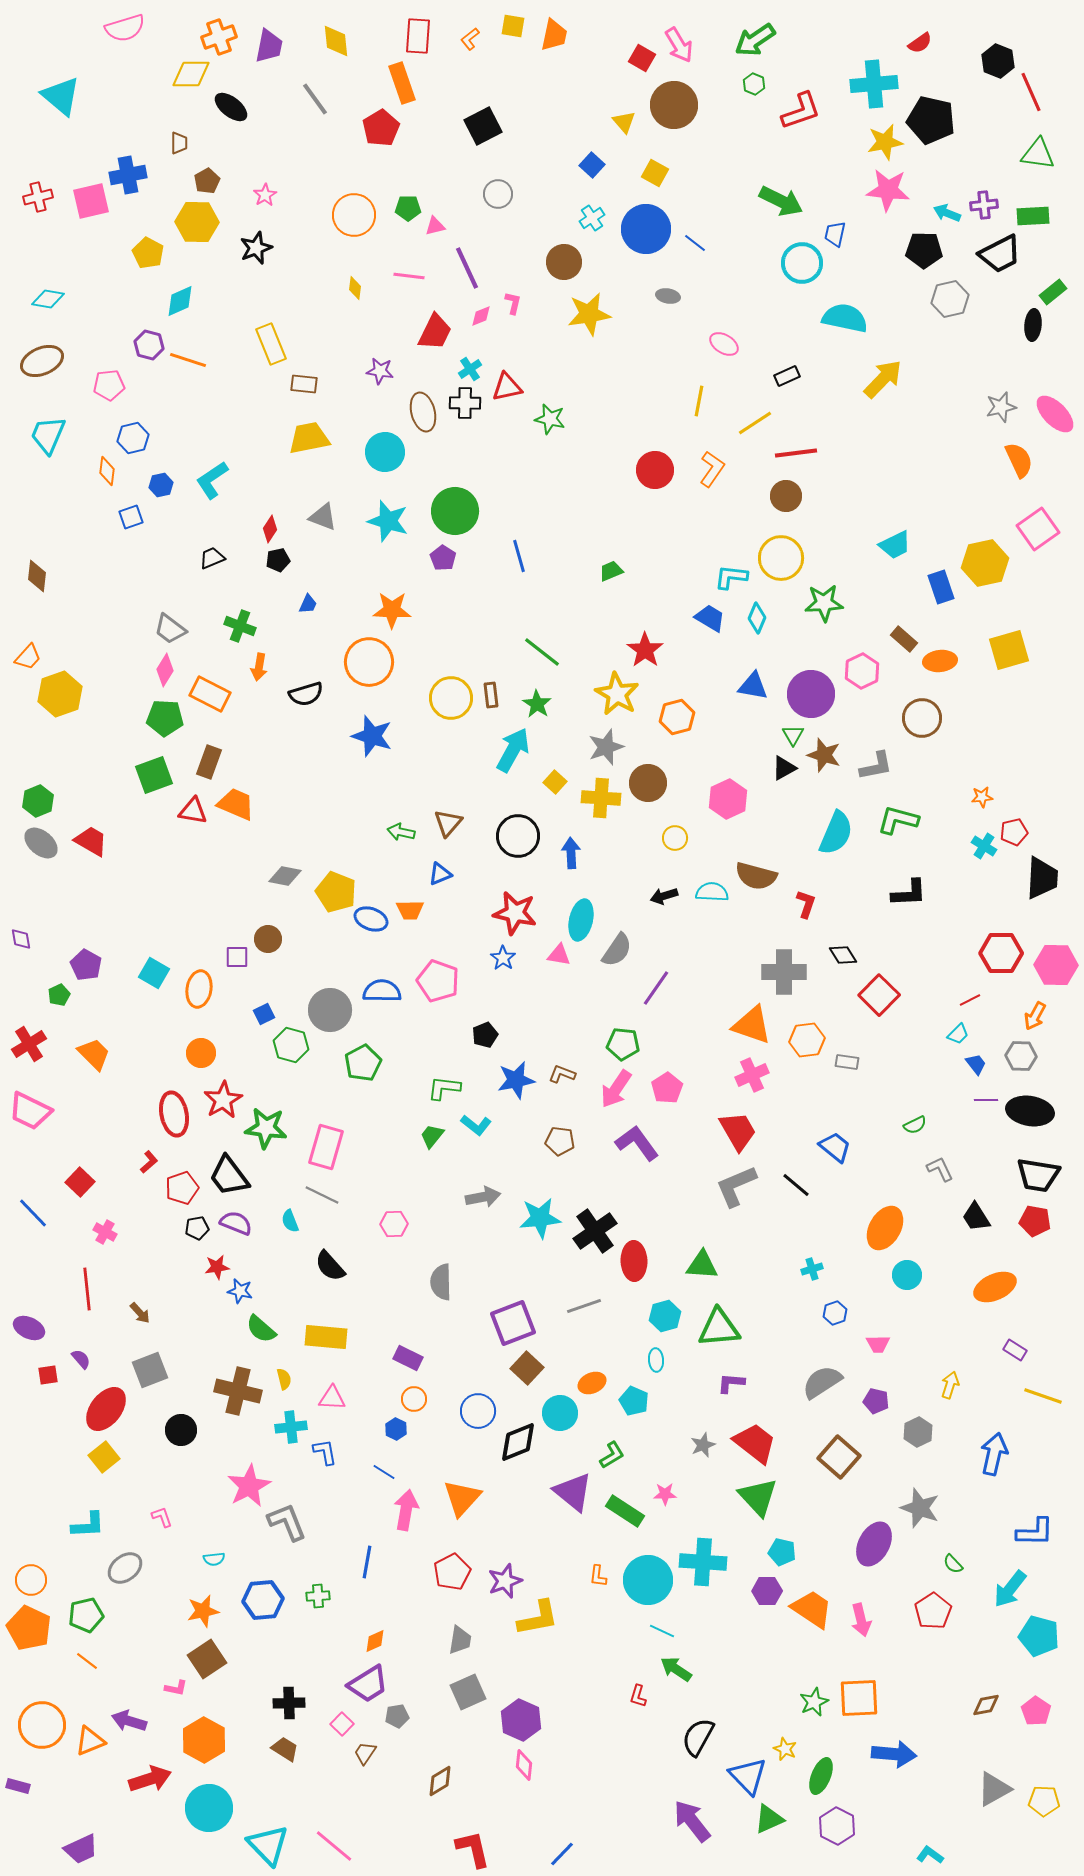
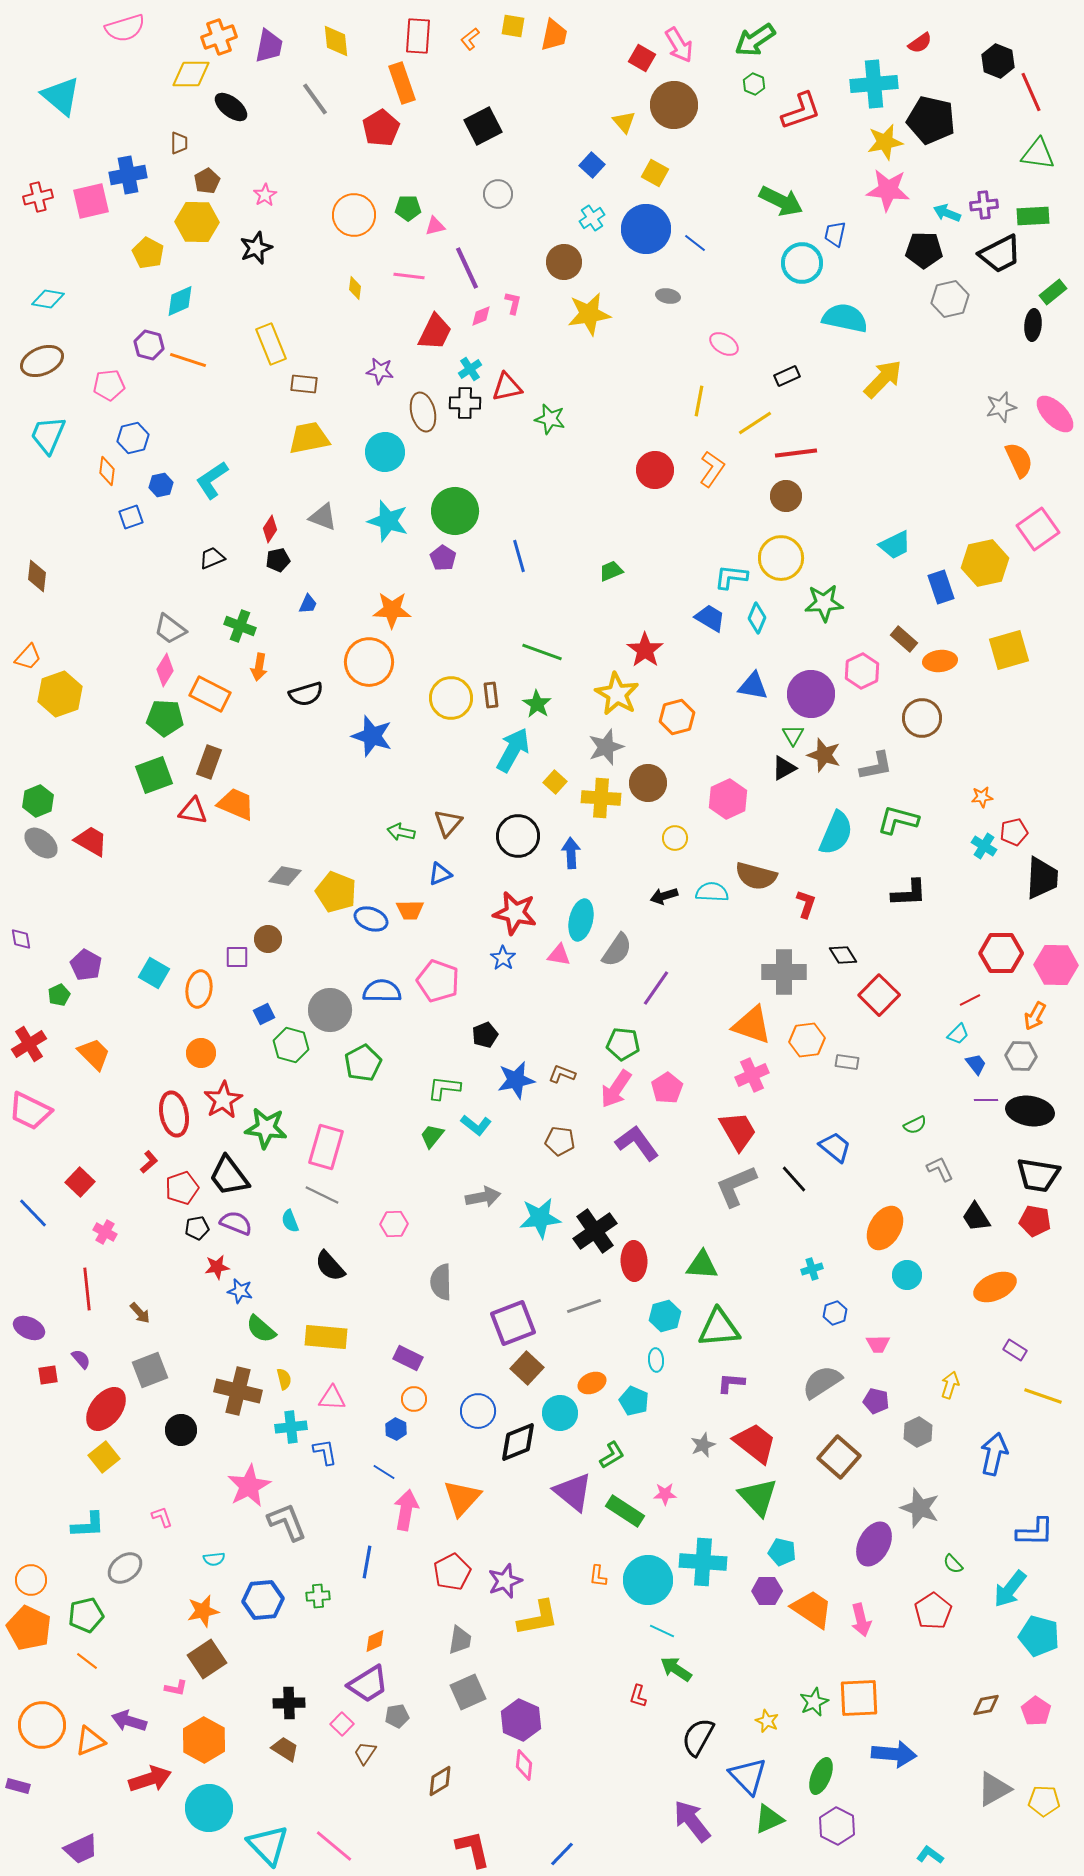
green line at (542, 652): rotated 18 degrees counterclockwise
black line at (796, 1185): moved 2 px left, 6 px up; rotated 8 degrees clockwise
yellow star at (785, 1749): moved 18 px left, 28 px up
